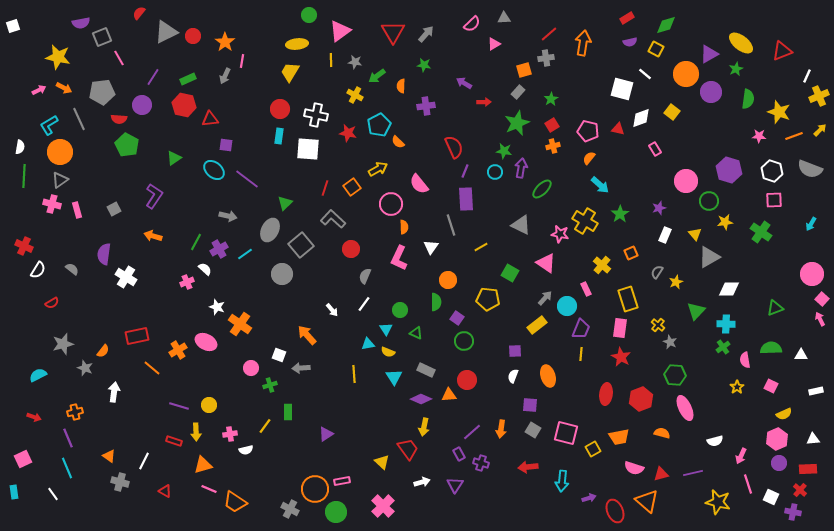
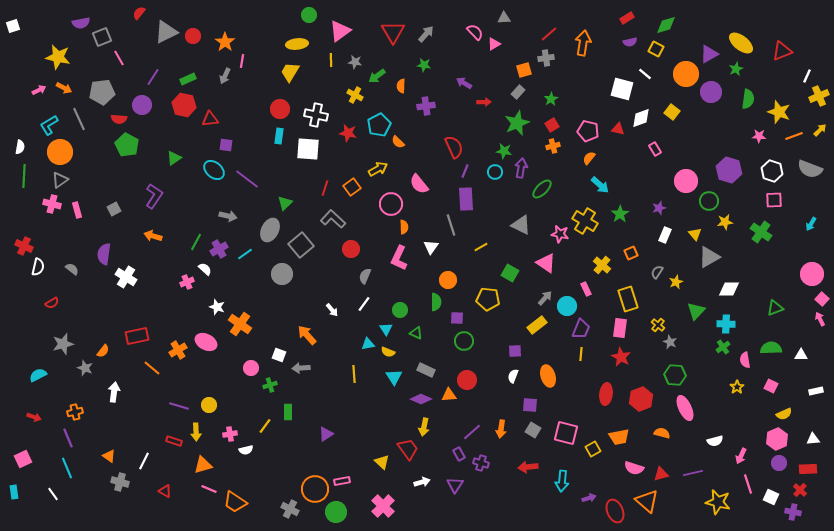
pink semicircle at (472, 24): moved 3 px right, 8 px down; rotated 90 degrees counterclockwise
white semicircle at (38, 270): moved 3 px up; rotated 18 degrees counterclockwise
purple square at (457, 318): rotated 32 degrees counterclockwise
